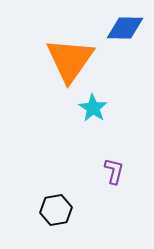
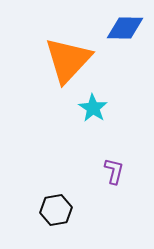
orange triangle: moved 2 px left; rotated 8 degrees clockwise
